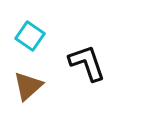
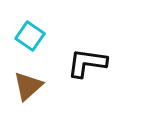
black L-shape: rotated 63 degrees counterclockwise
